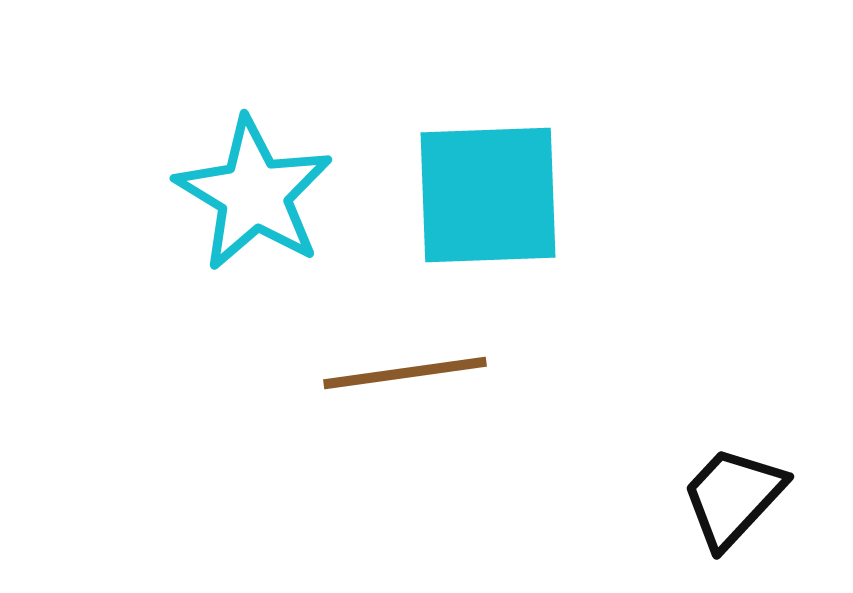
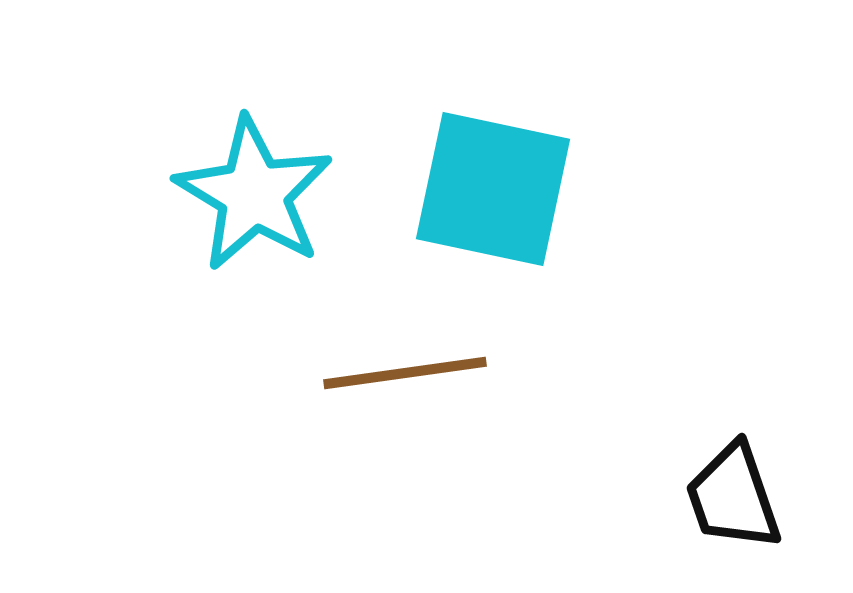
cyan square: moved 5 px right, 6 px up; rotated 14 degrees clockwise
black trapezoid: rotated 62 degrees counterclockwise
